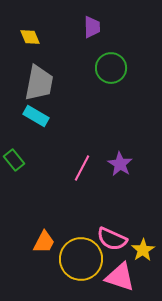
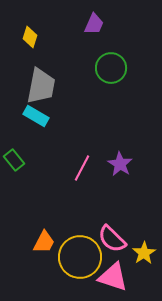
purple trapezoid: moved 2 px right, 3 px up; rotated 25 degrees clockwise
yellow diamond: rotated 40 degrees clockwise
gray trapezoid: moved 2 px right, 3 px down
pink semicircle: rotated 20 degrees clockwise
yellow star: moved 1 px right, 3 px down
yellow circle: moved 1 px left, 2 px up
pink triangle: moved 7 px left
